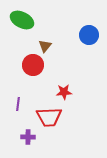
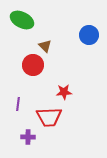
brown triangle: rotated 24 degrees counterclockwise
